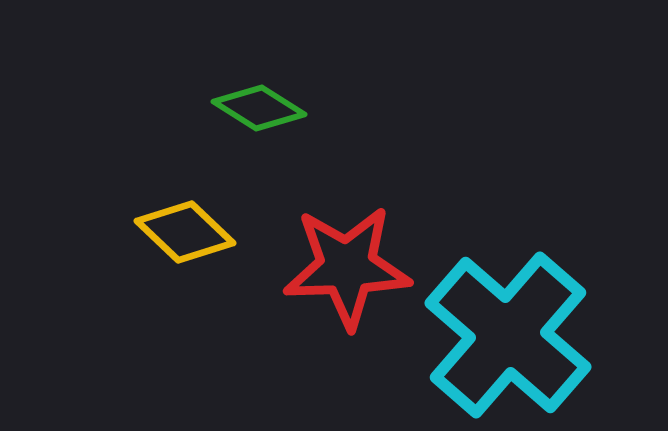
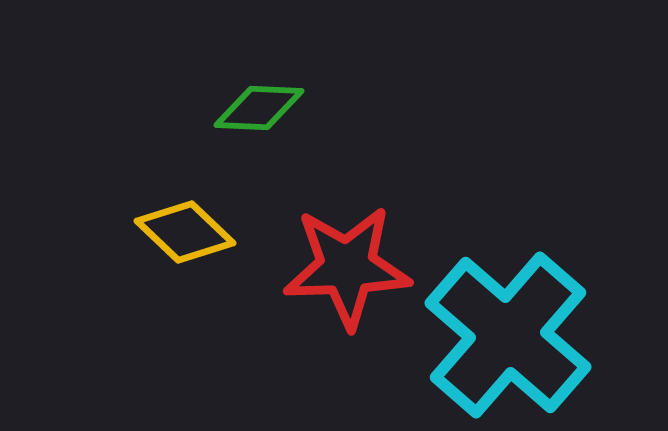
green diamond: rotated 30 degrees counterclockwise
